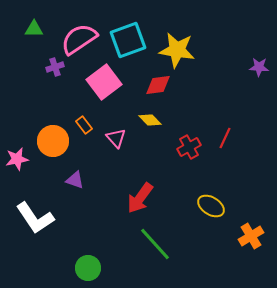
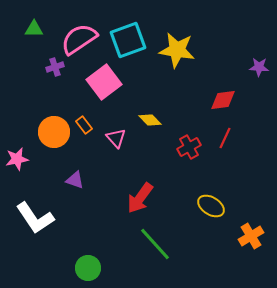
red diamond: moved 65 px right, 15 px down
orange circle: moved 1 px right, 9 px up
